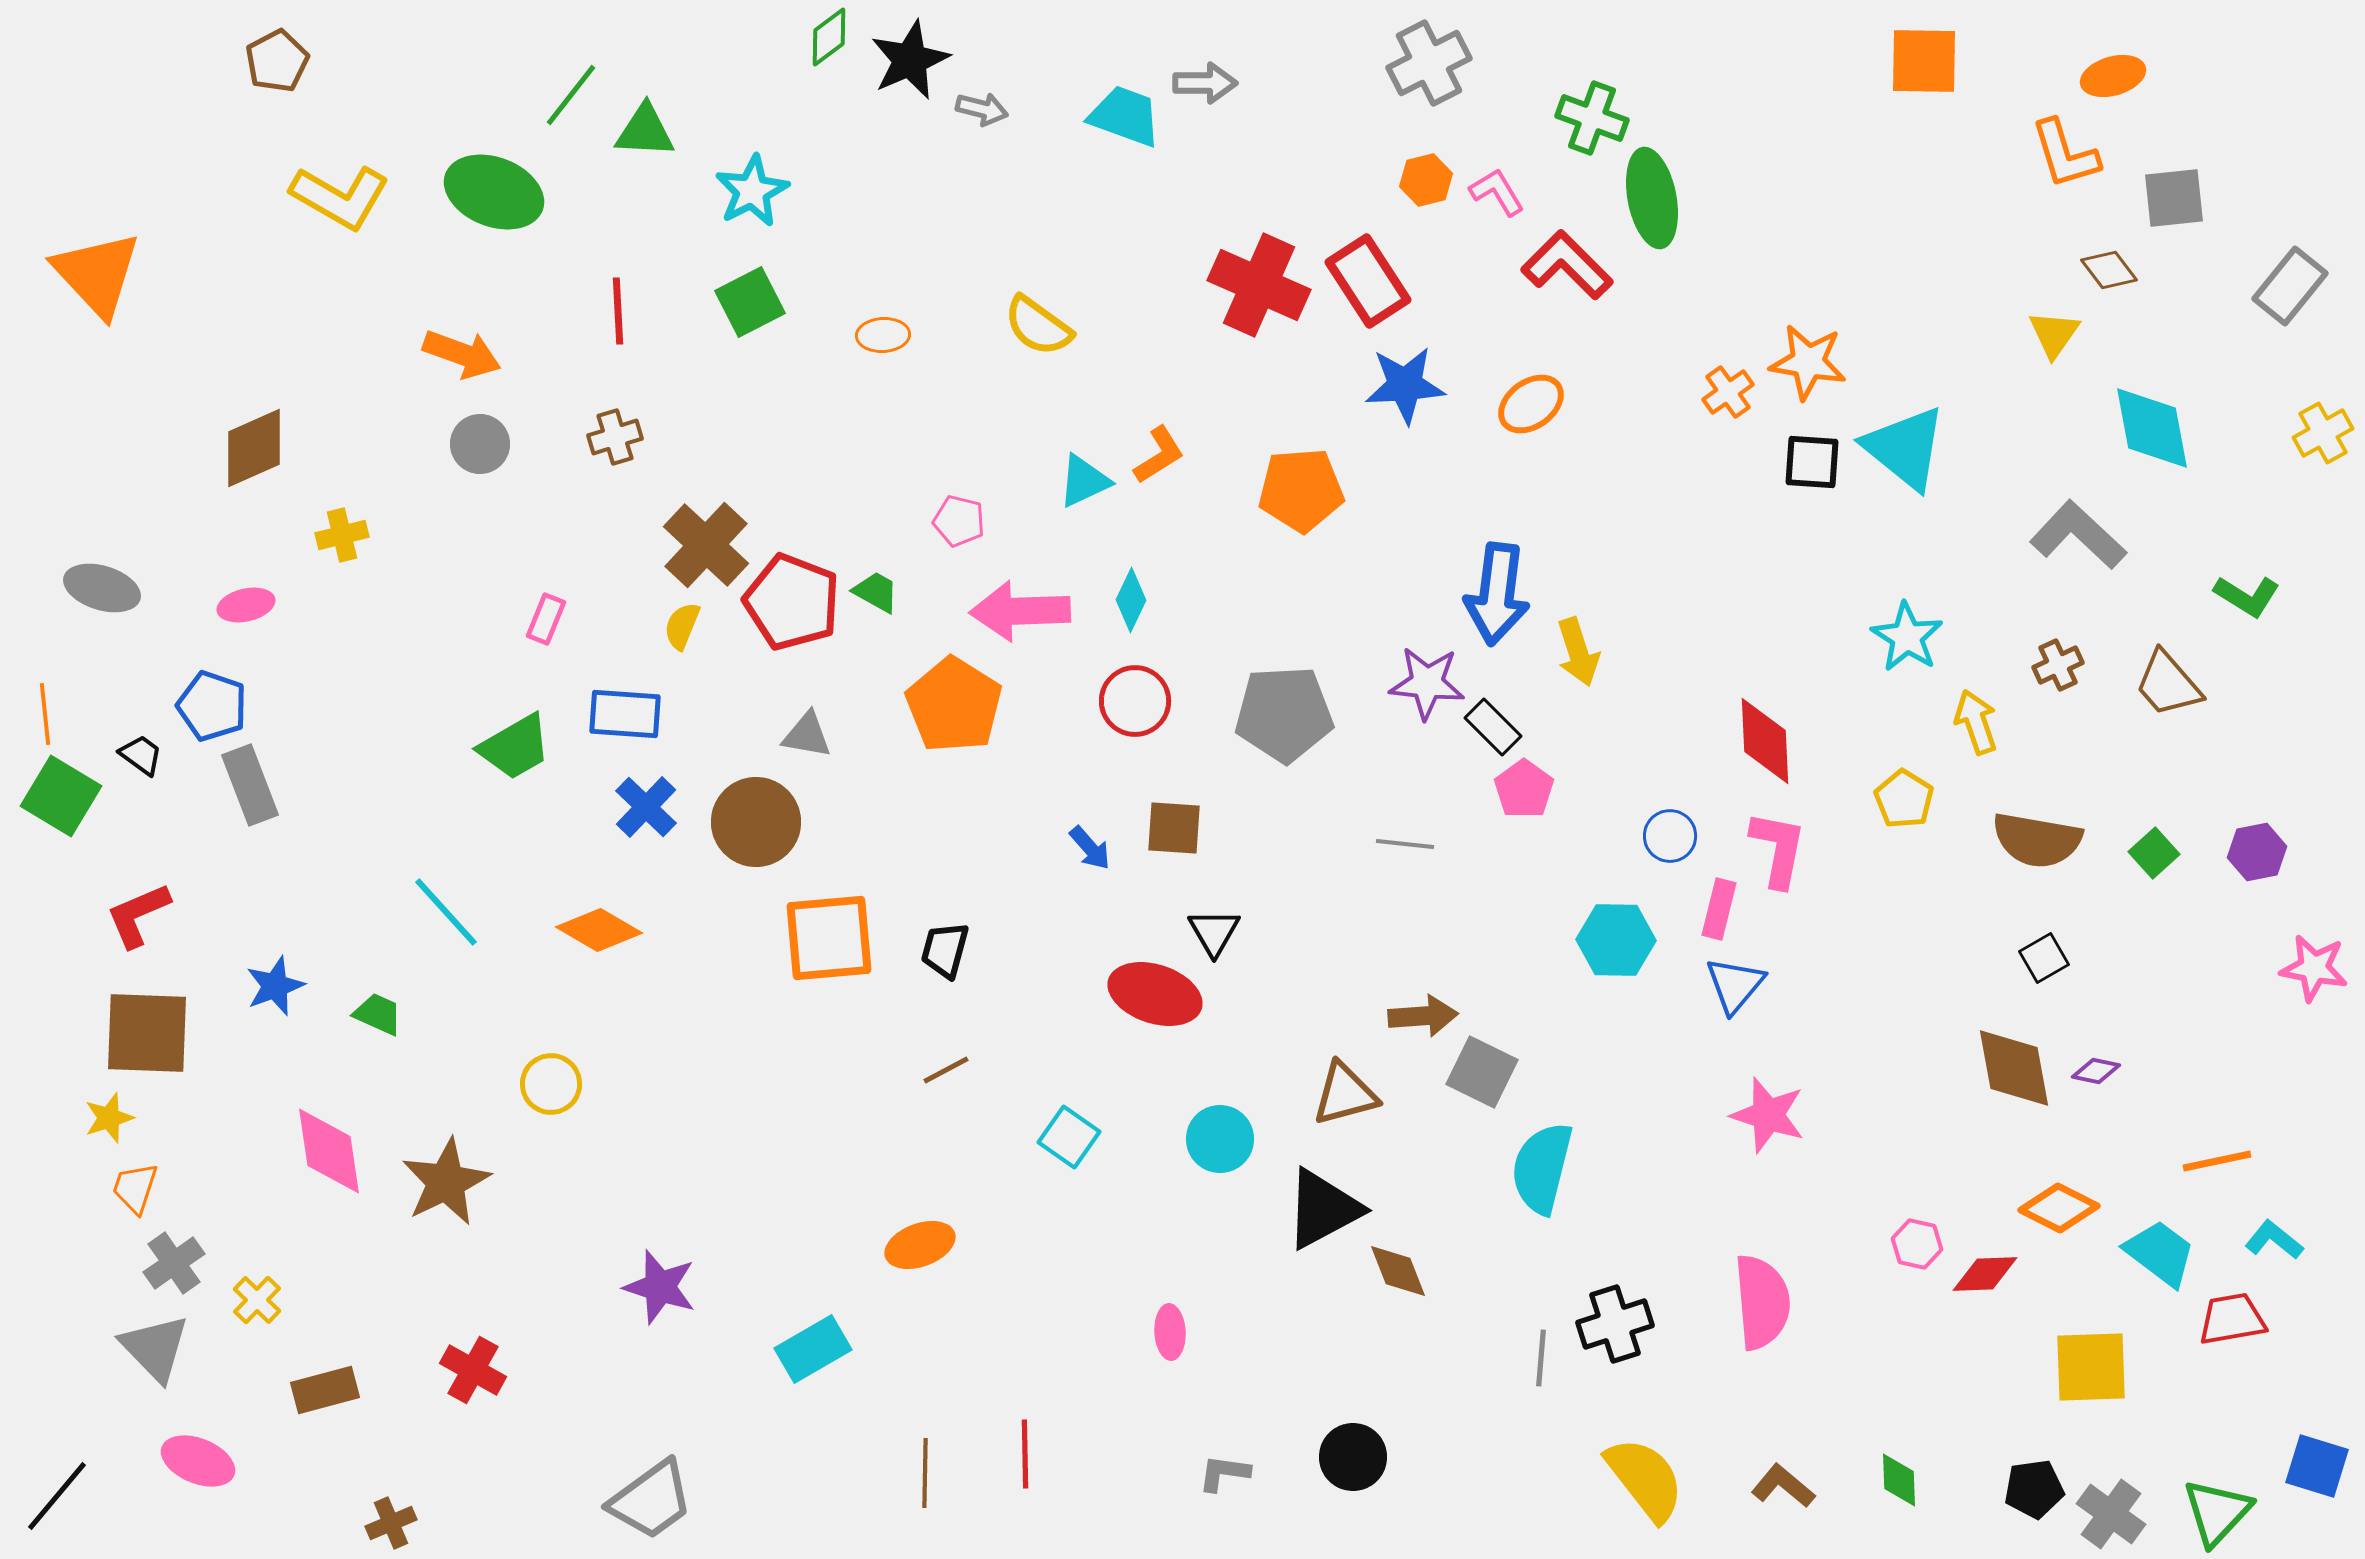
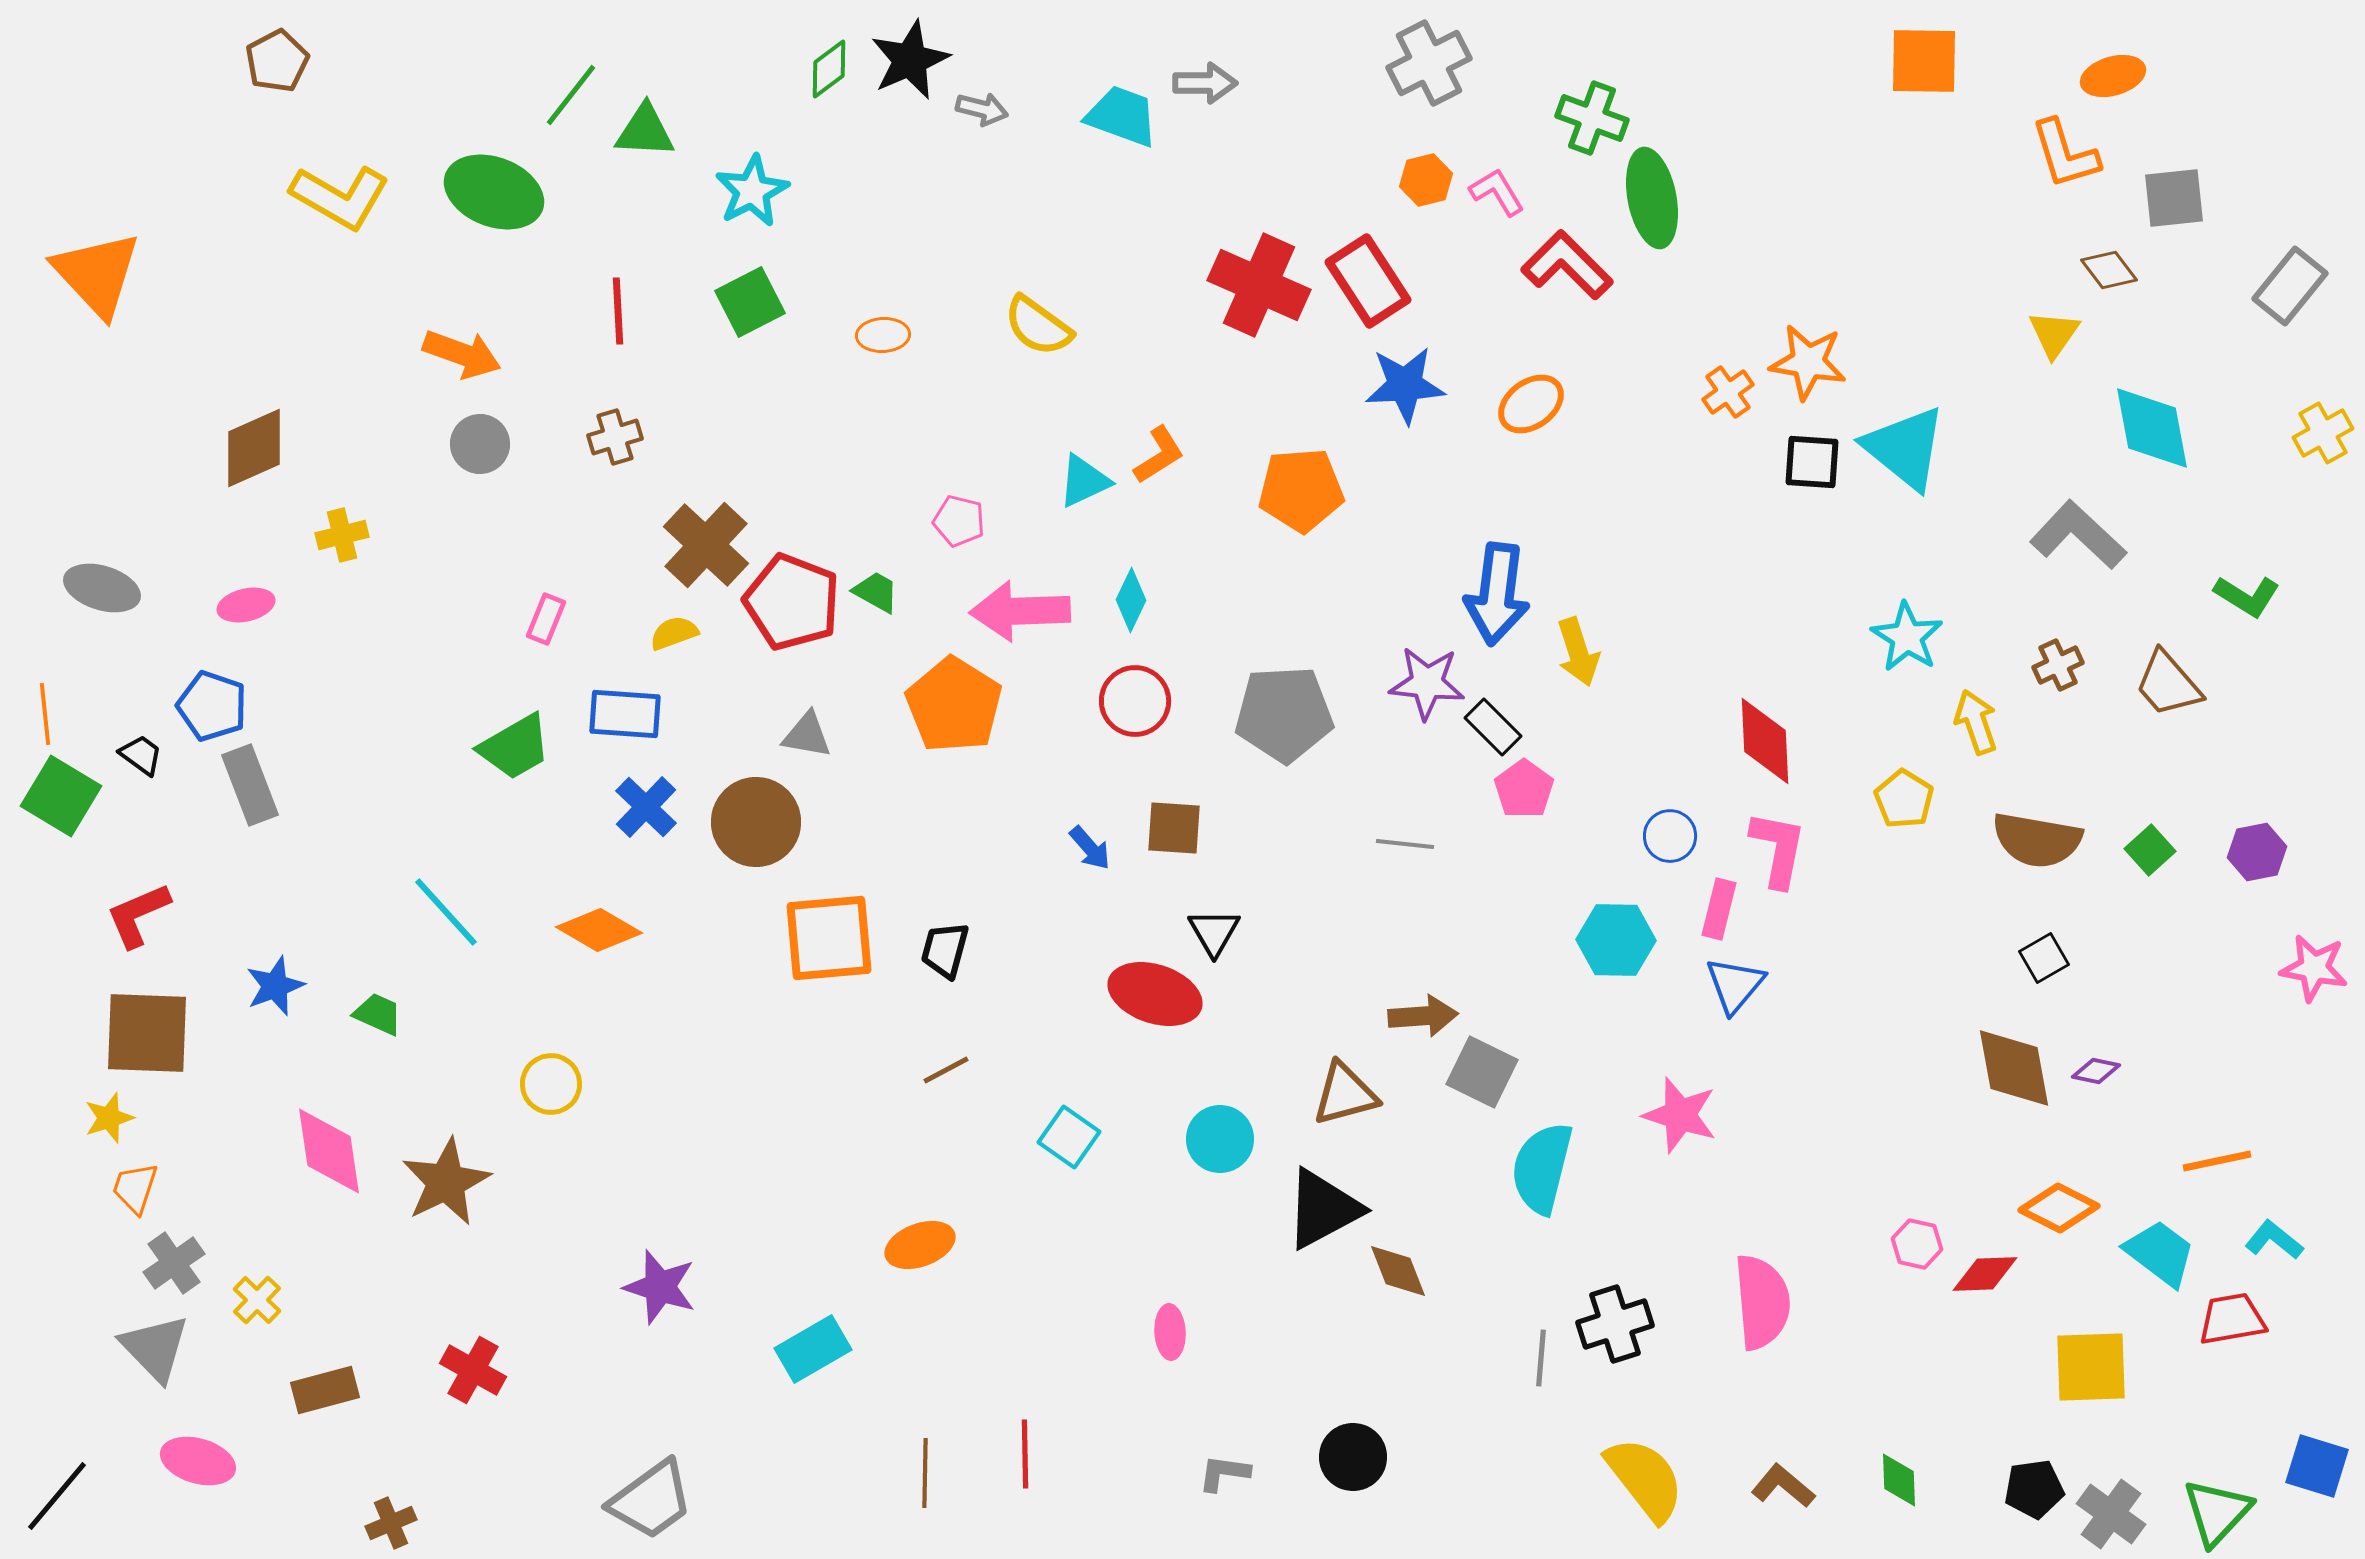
green diamond at (829, 37): moved 32 px down
cyan trapezoid at (1125, 116): moved 3 px left
yellow semicircle at (682, 626): moved 8 px left, 7 px down; rotated 48 degrees clockwise
green square at (2154, 853): moved 4 px left, 3 px up
pink star at (1768, 1115): moved 88 px left
pink ellipse at (198, 1461): rotated 6 degrees counterclockwise
